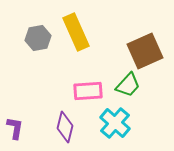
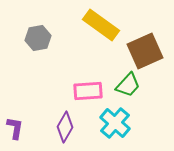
yellow rectangle: moved 25 px right, 7 px up; rotated 30 degrees counterclockwise
purple diamond: rotated 16 degrees clockwise
